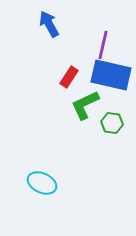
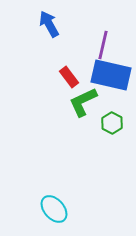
red rectangle: rotated 70 degrees counterclockwise
green L-shape: moved 2 px left, 3 px up
green hexagon: rotated 20 degrees clockwise
cyan ellipse: moved 12 px right, 26 px down; rotated 24 degrees clockwise
